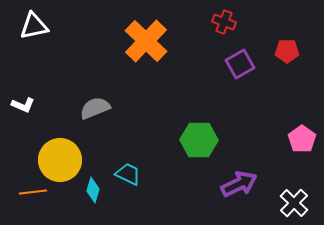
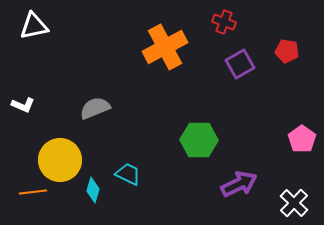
orange cross: moved 19 px right, 6 px down; rotated 18 degrees clockwise
red pentagon: rotated 10 degrees clockwise
